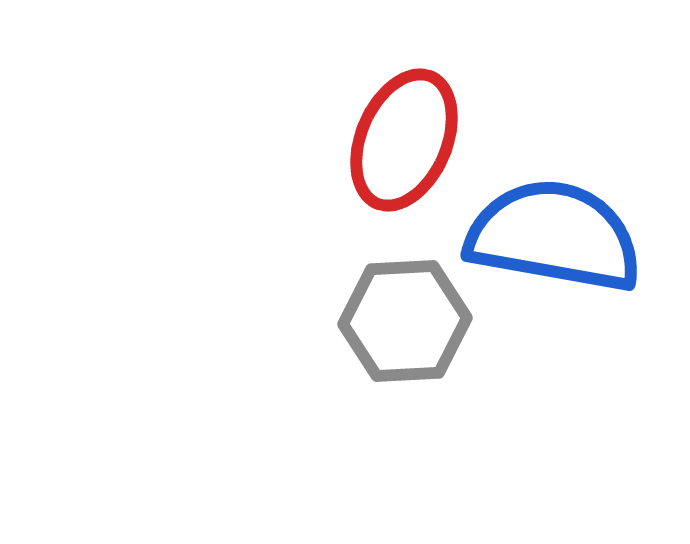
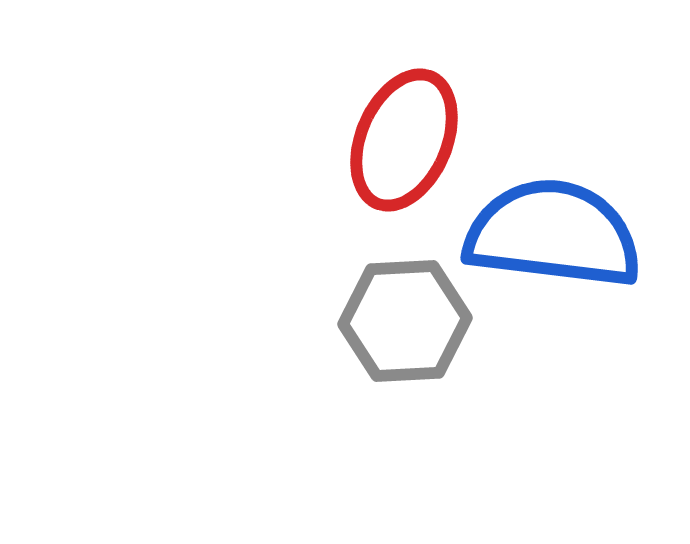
blue semicircle: moved 1 px left, 2 px up; rotated 3 degrees counterclockwise
